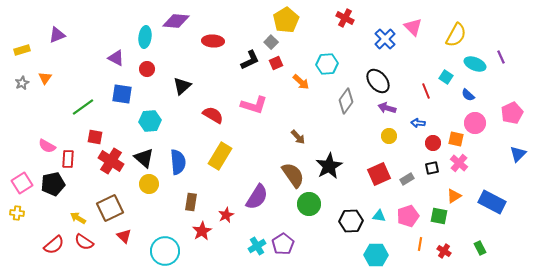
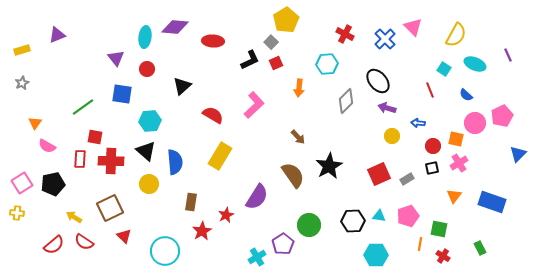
red cross at (345, 18): moved 16 px down
purple diamond at (176, 21): moved 1 px left, 6 px down
purple line at (501, 57): moved 7 px right, 2 px up
purple triangle at (116, 58): rotated 24 degrees clockwise
cyan square at (446, 77): moved 2 px left, 8 px up
orange triangle at (45, 78): moved 10 px left, 45 px down
orange arrow at (301, 82): moved 2 px left, 6 px down; rotated 54 degrees clockwise
red line at (426, 91): moved 4 px right, 1 px up
blue semicircle at (468, 95): moved 2 px left
gray diamond at (346, 101): rotated 10 degrees clockwise
pink L-shape at (254, 105): rotated 60 degrees counterclockwise
pink pentagon at (512, 113): moved 10 px left, 3 px down
yellow circle at (389, 136): moved 3 px right
red circle at (433, 143): moved 3 px down
black triangle at (144, 158): moved 2 px right, 7 px up
red rectangle at (68, 159): moved 12 px right
red cross at (111, 161): rotated 30 degrees counterclockwise
blue semicircle at (178, 162): moved 3 px left
pink cross at (459, 163): rotated 18 degrees clockwise
orange triangle at (454, 196): rotated 21 degrees counterclockwise
blue rectangle at (492, 202): rotated 8 degrees counterclockwise
green circle at (309, 204): moved 21 px down
green square at (439, 216): moved 13 px down
yellow arrow at (78, 218): moved 4 px left, 1 px up
black hexagon at (351, 221): moved 2 px right
cyan cross at (257, 246): moved 11 px down
red cross at (444, 251): moved 1 px left, 5 px down
